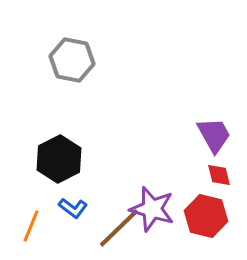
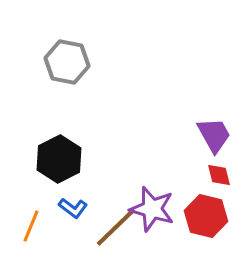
gray hexagon: moved 5 px left, 2 px down
brown line: moved 3 px left, 1 px up
